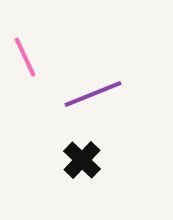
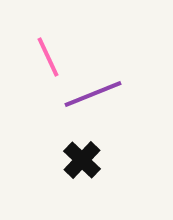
pink line: moved 23 px right
